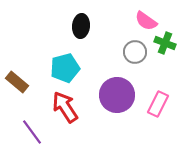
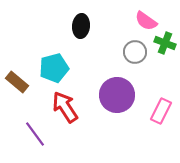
cyan pentagon: moved 11 px left
pink rectangle: moved 3 px right, 7 px down
purple line: moved 3 px right, 2 px down
